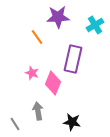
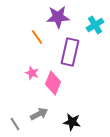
purple rectangle: moved 3 px left, 7 px up
gray arrow: moved 1 px right, 3 px down; rotated 72 degrees clockwise
